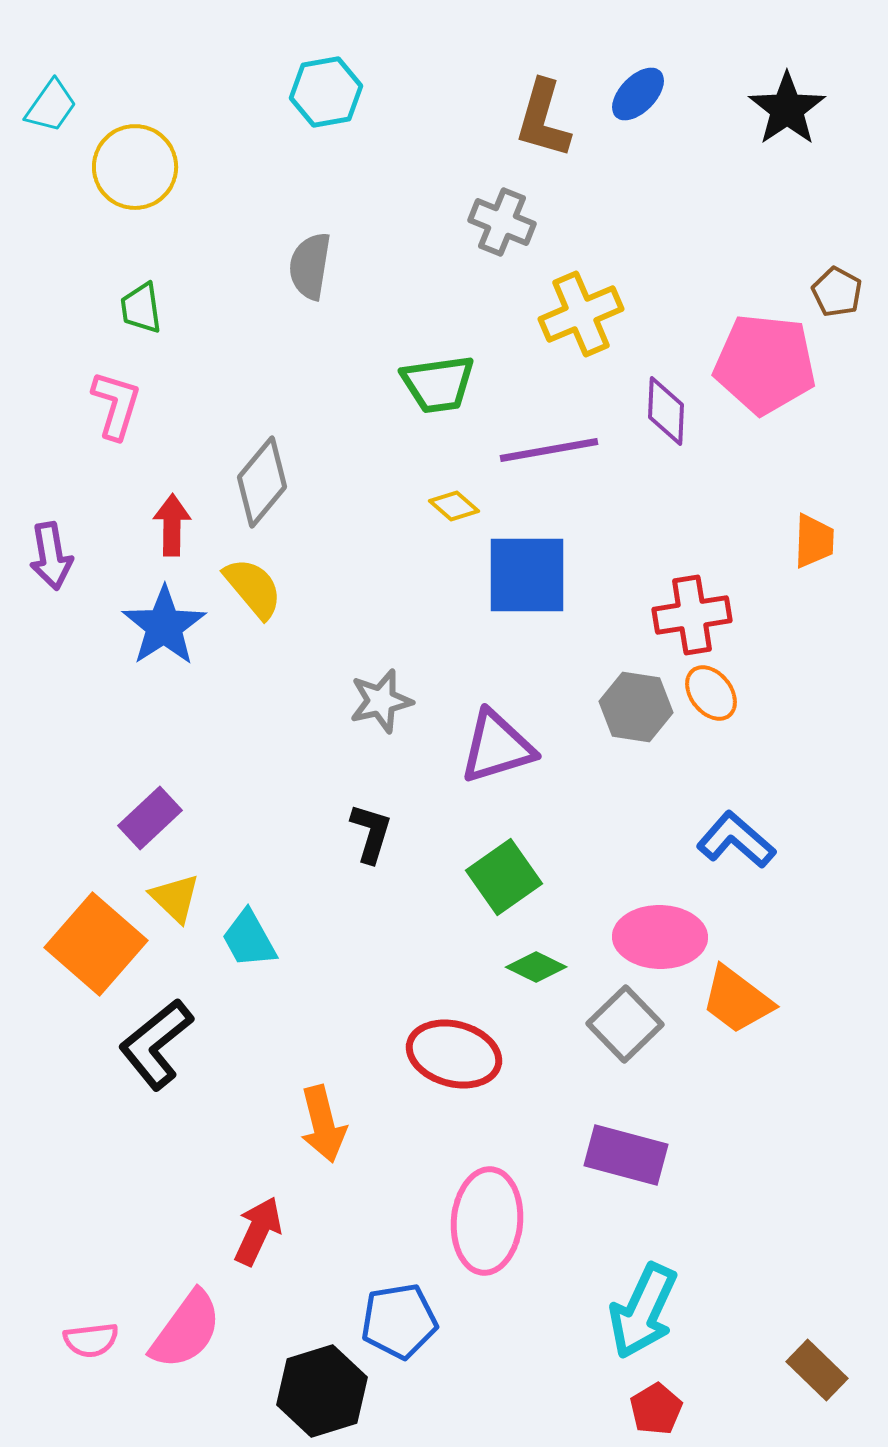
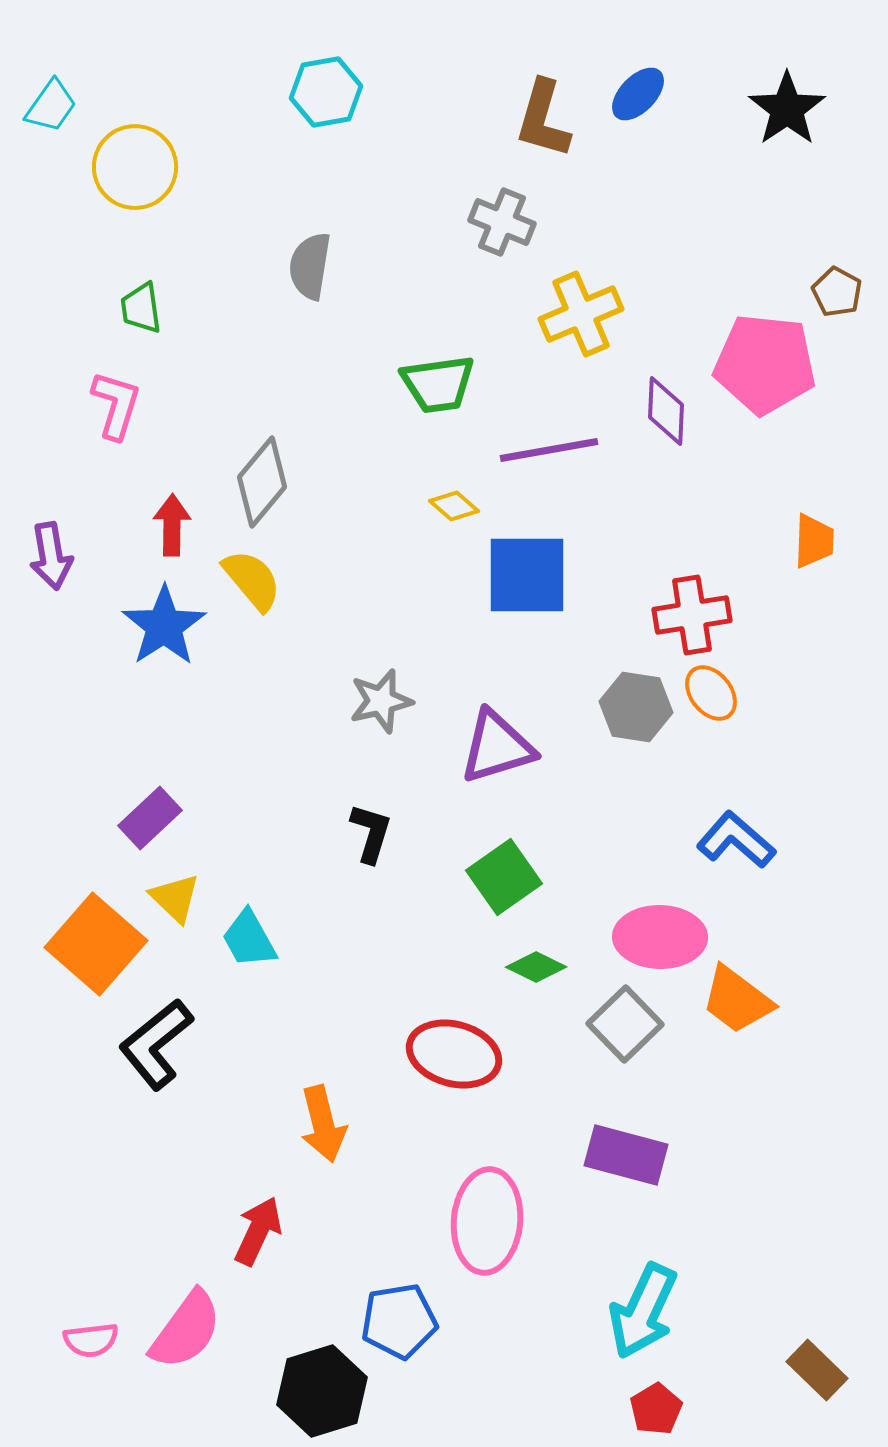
yellow semicircle at (253, 588): moved 1 px left, 8 px up
